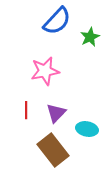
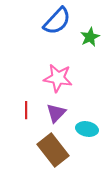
pink star: moved 13 px right, 7 px down; rotated 20 degrees clockwise
